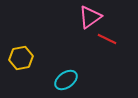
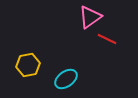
yellow hexagon: moved 7 px right, 7 px down
cyan ellipse: moved 1 px up
